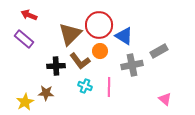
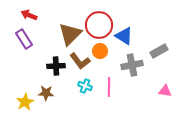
purple rectangle: rotated 18 degrees clockwise
pink triangle: moved 8 px up; rotated 32 degrees counterclockwise
